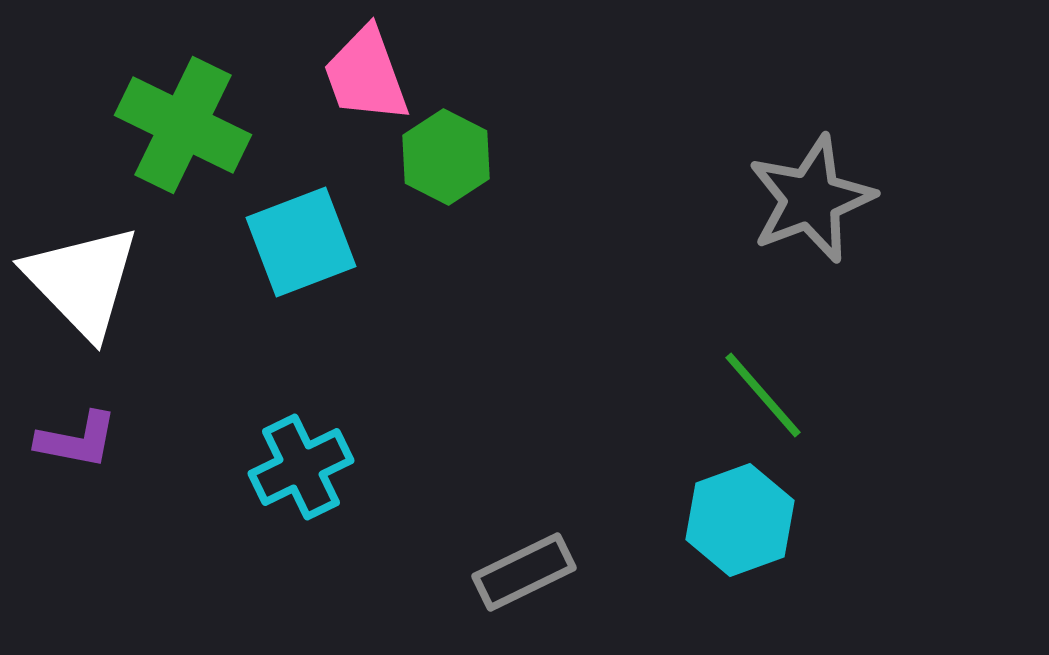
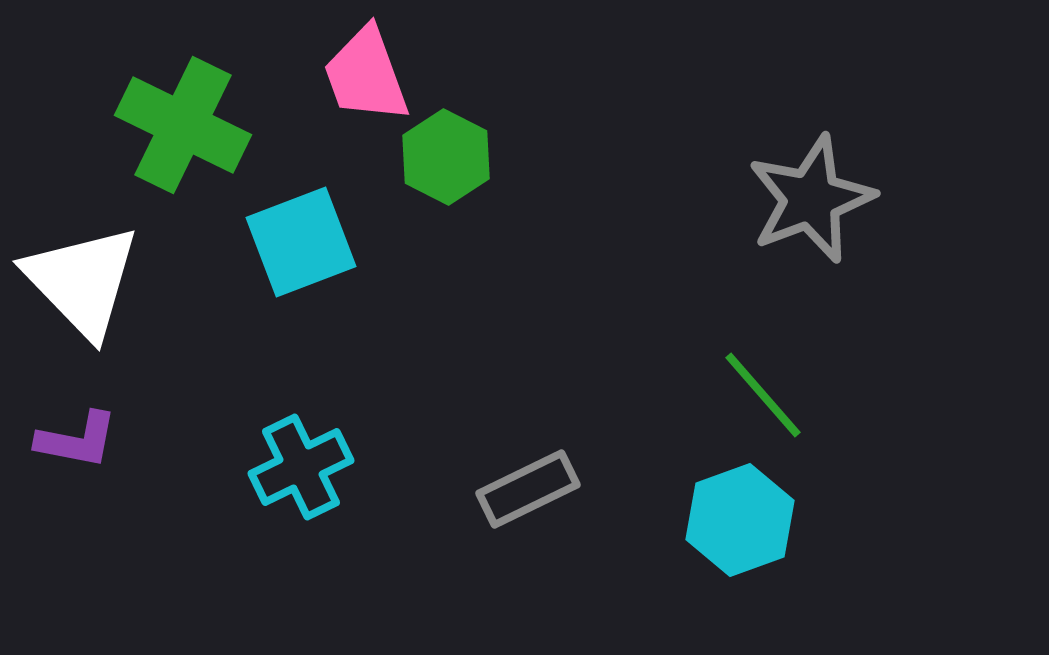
gray rectangle: moved 4 px right, 83 px up
